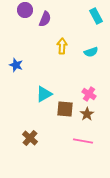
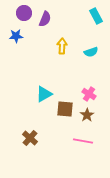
purple circle: moved 1 px left, 3 px down
blue star: moved 29 px up; rotated 24 degrees counterclockwise
brown star: moved 1 px down
